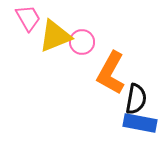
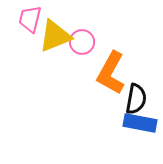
pink trapezoid: moved 2 px right, 1 px down; rotated 136 degrees counterclockwise
